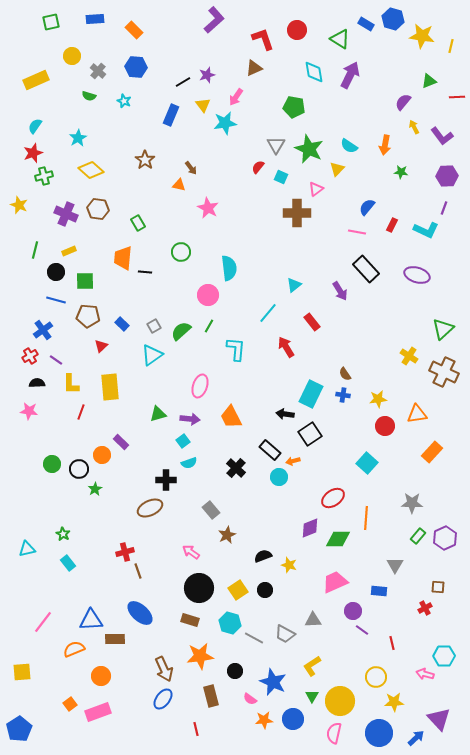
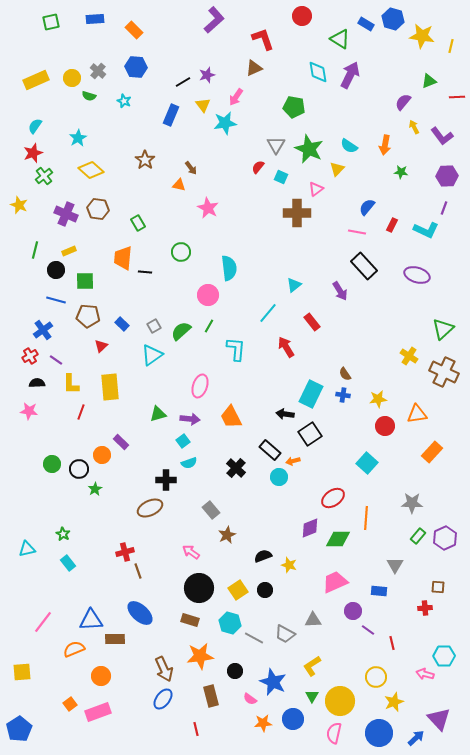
red circle at (297, 30): moved 5 px right, 14 px up
yellow circle at (72, 56): moved 22 px down
cyan diamond at (314, 72): moved 4 px right
green cross at (44, 176): rotated 24 degrees counterclockwise
black rectangle at (366, 269): moved 2 px left, 3 px up
black circle at (56, 272): moved 2 px up
red cross at (425, 608): rotated 24 degrees clockwise
purple line at (362, 630): moved 6 px right
yellow star at (394, 702): rotated 18 degrees counterclockwise
orange star at (264, 720): moved 1 px left, 3 px down
